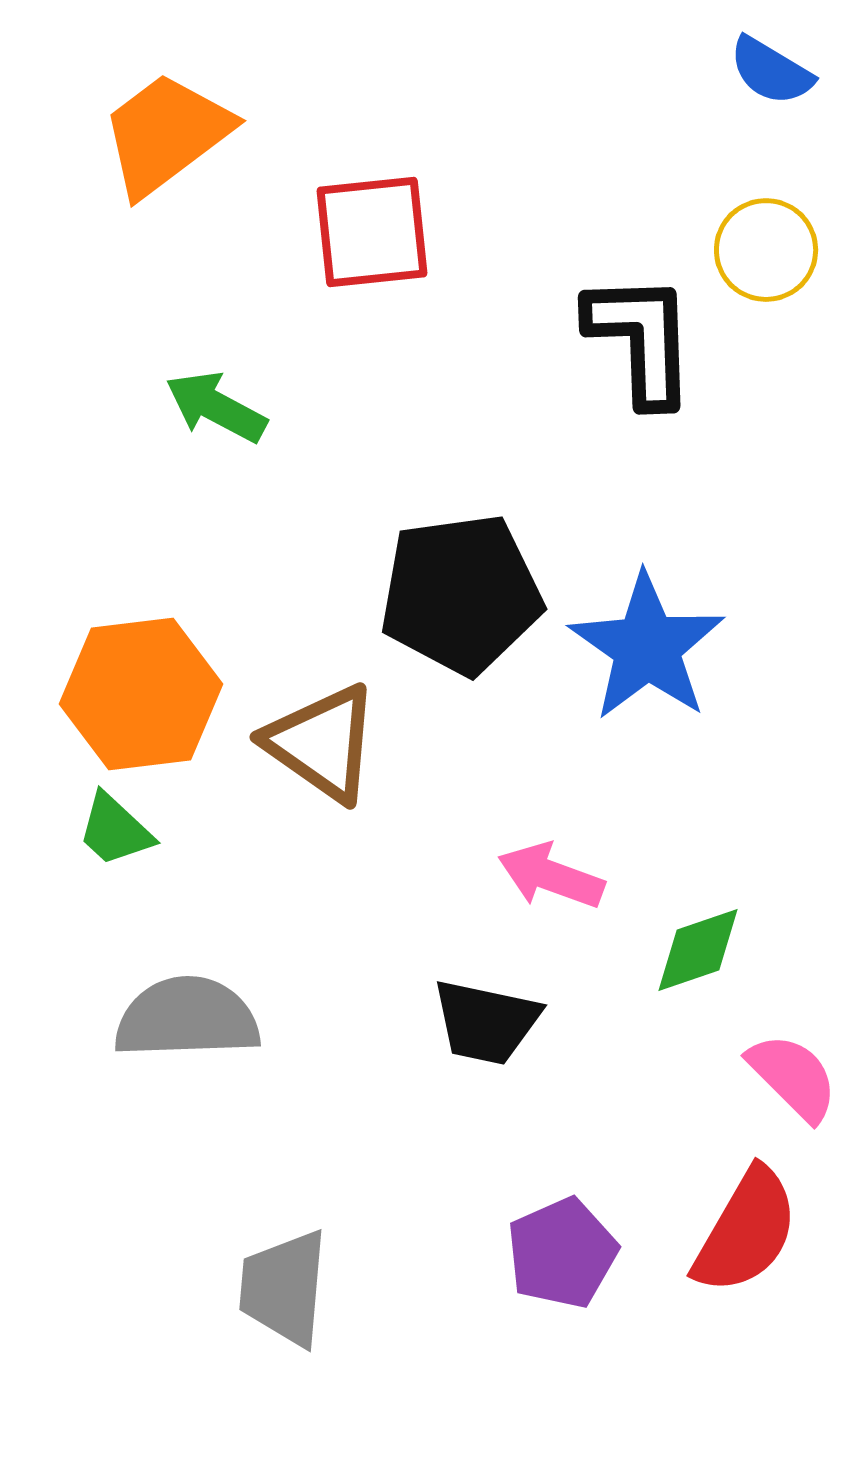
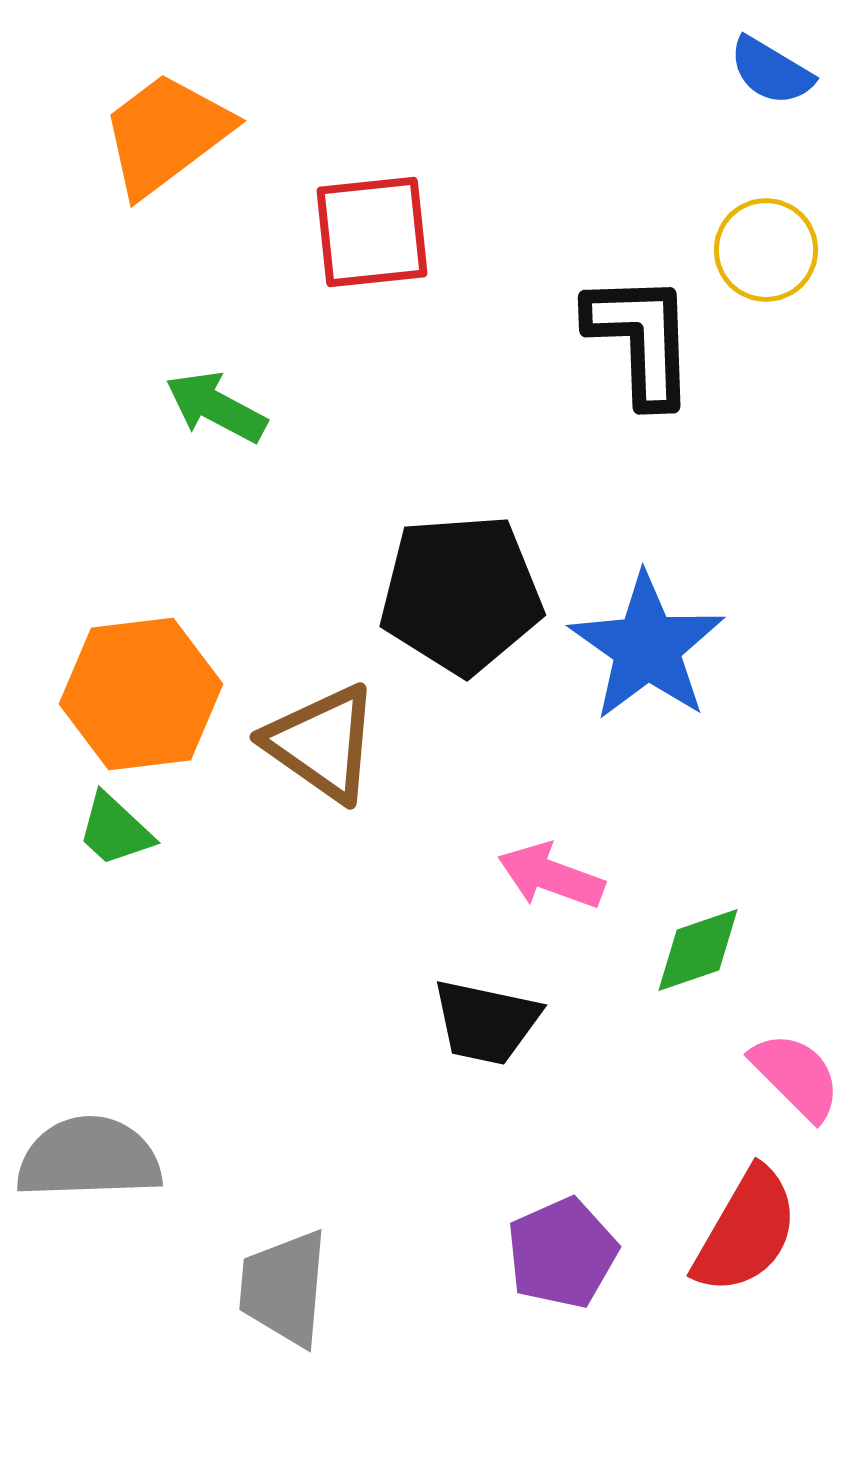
black pentagon: rotated 4 degrees clockwise
gray semicircle: moved 98 px left, 140 px down
pink semicircle: moved 3 px right, 1 px up
